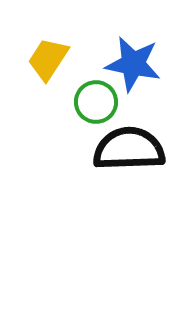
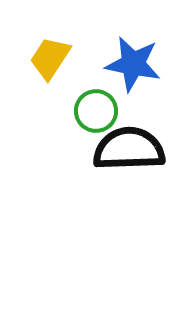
yellow trapezoid: moved 2 px right, 1 px up
green circle: moved 9 px down
